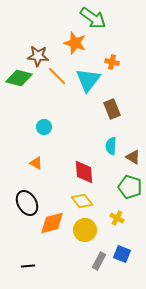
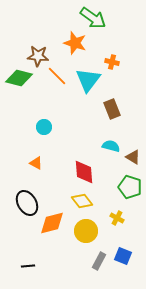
cyan semicircle: rotated 102 degrees clockwise
yellow circle: moved 1 px right, 1 px down
blue square: moved 1 px right, 2 px down
